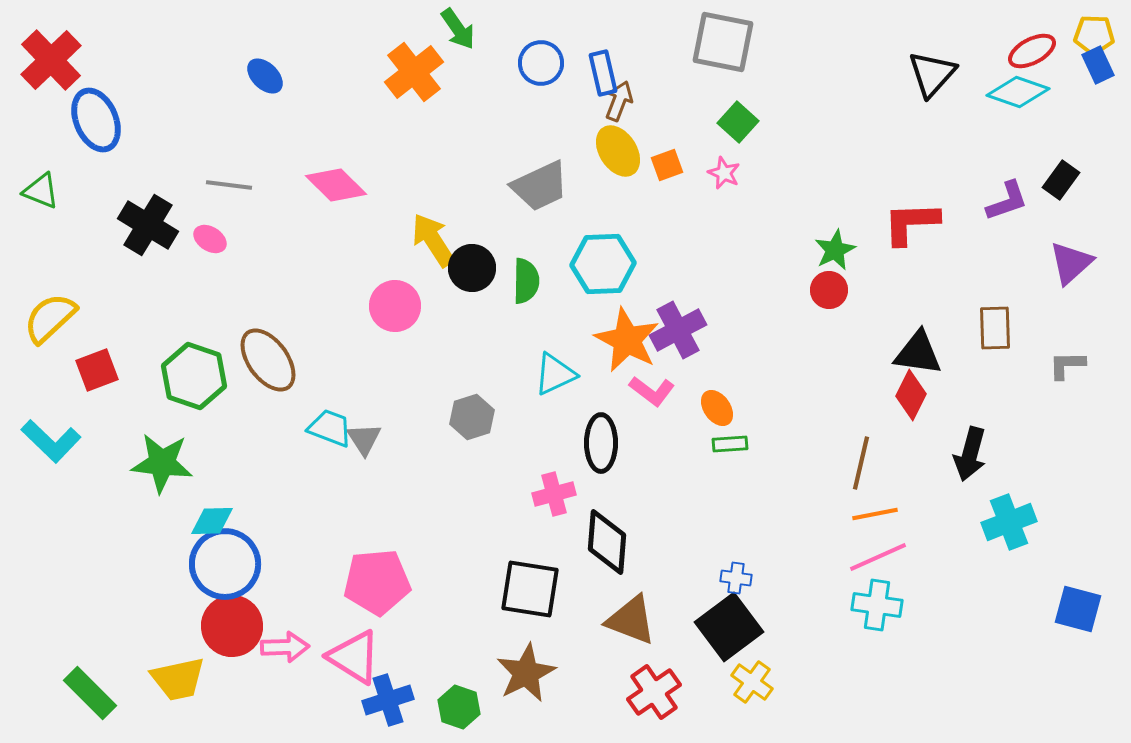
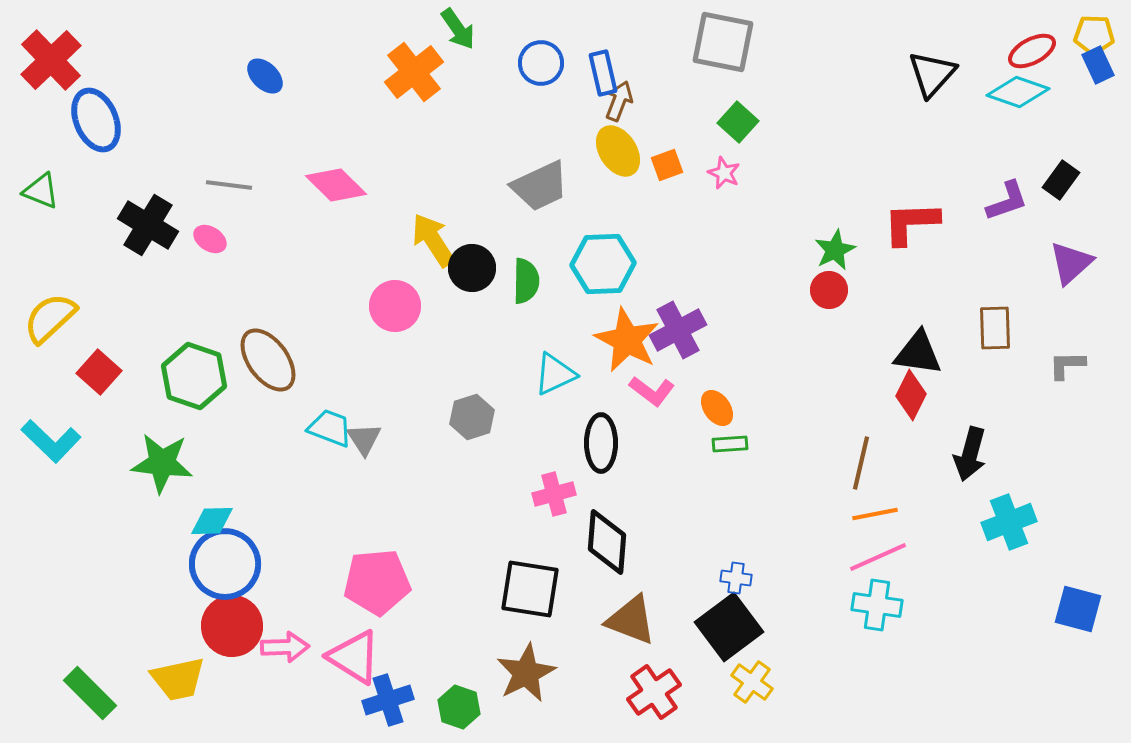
red square at (97, 370): moved 2 px right, 2 px down; rotated 27 degrees counterclockwise
